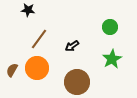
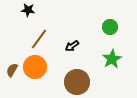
orange circle: moved 2 px left, 1 px up
